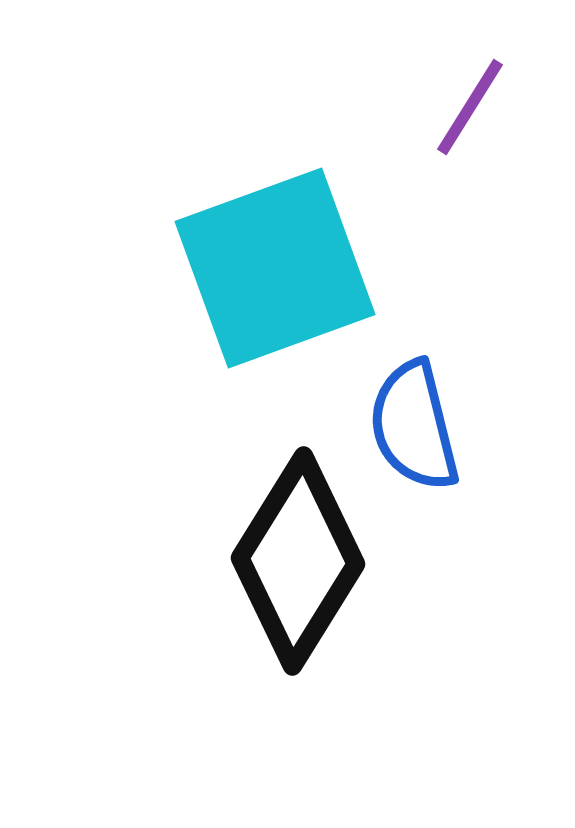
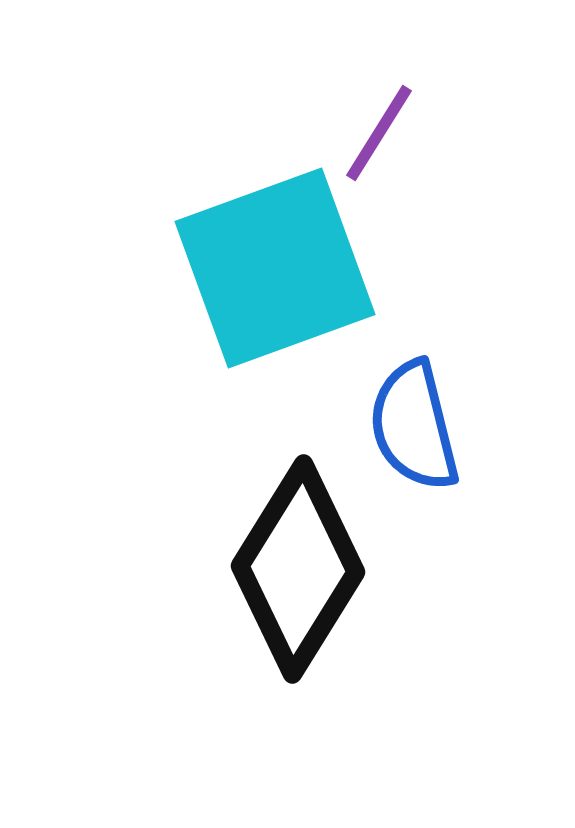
purple line: moved 91 px left, 26 px down
black diamond: moved 8 px down
